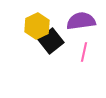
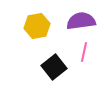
yellow hexagon: rotated 15 degrees clockwise
black square: moved 3 px right, 26 px down
